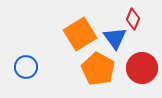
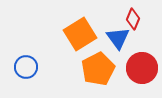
blue triangle: moved 3 px right
orange pentagon: rotated 16 degrees clockwise
